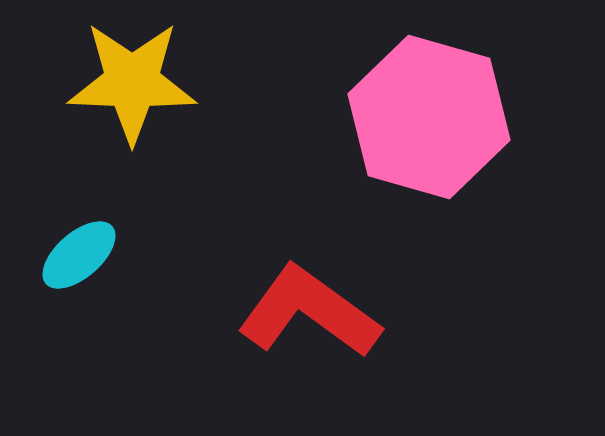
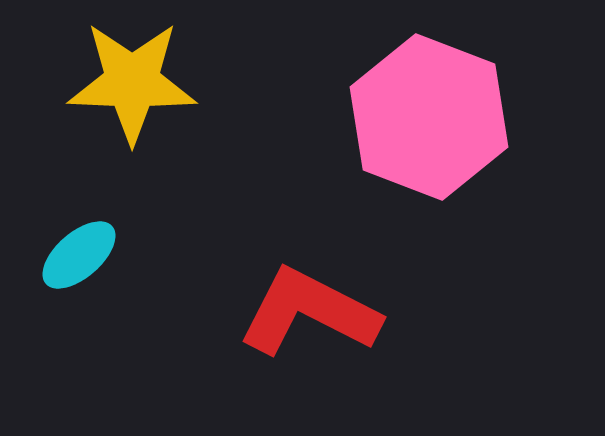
pink hexagon: rotated 5 degrees clockwise
red L-shape: rotated 9 degrees counterclockwise
